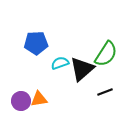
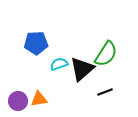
cyan semicircle: moved 1 px left, 1 px down
purple circle: moved 3 px left
